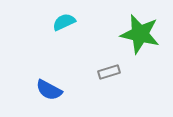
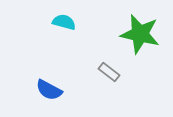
cyan semicircle: rotated 40 degrees clockwise
gray rectangle: rotated 55 degrees clockwise
